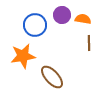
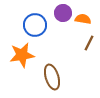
purple circle: moved 1 px right, 2 px up
brown line: rotated 28 degrees clockwise
orange star: moved 1 px left, 1 px up
brown ellipse: rotated 25 degrees clockwise
